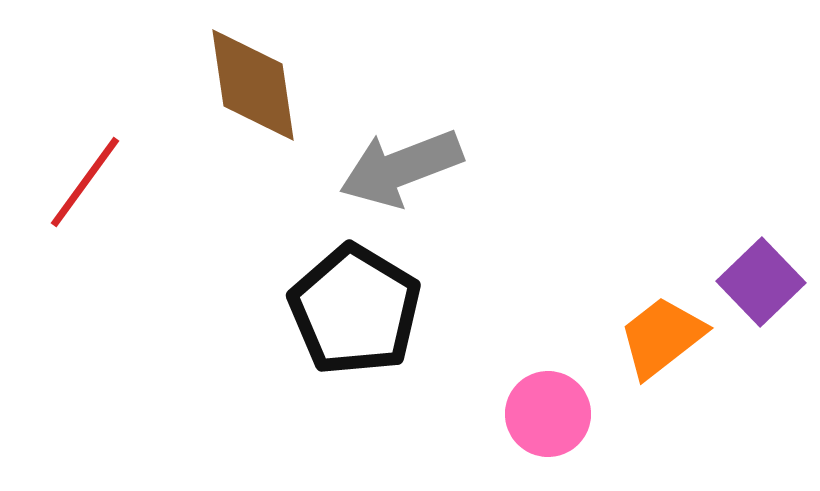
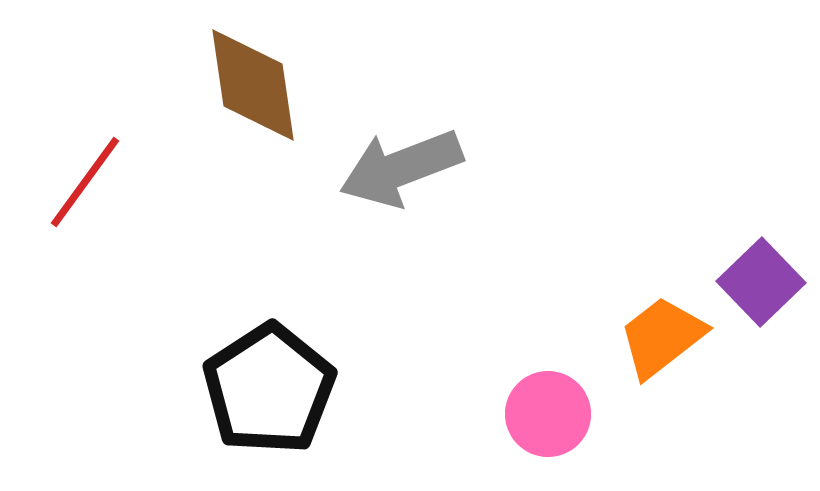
black pentagon: moved 86 px left, 79 px down; rotated 8 degrees clockwise
